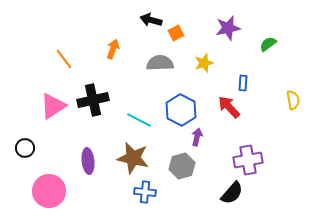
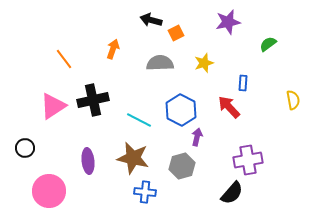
purple star: moved 6 px up
